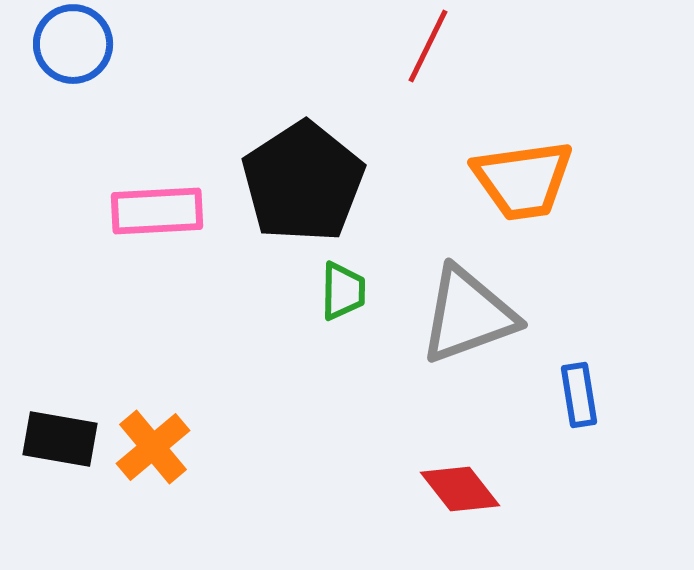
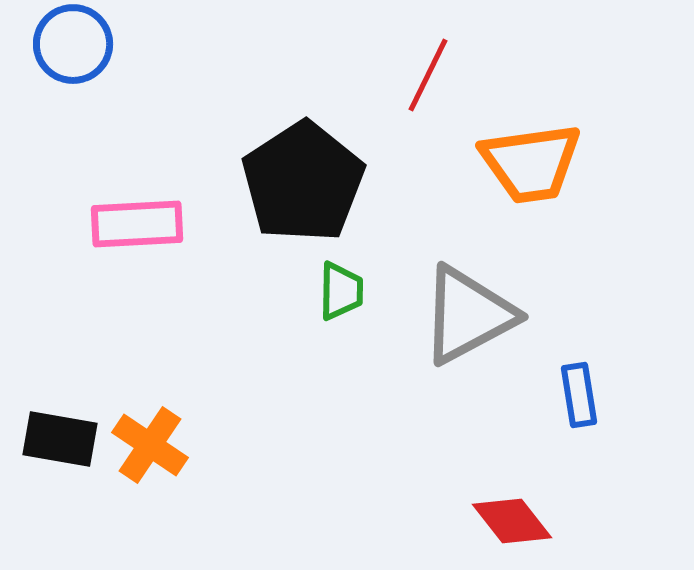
red line: moved 29 px down
orange trapezoid: moved 8 px right, 17 px up
pink rectangle: moved 20 px left, 13 px down
green trapezoid: moved 2 px left
gray triangle: rotated 8 degrees counterclockwise
orange cross: moved 3 px left, 2 px up; rotated 16 degrees counterclockwise
red diamond: moved 52 px right, 32 px down
